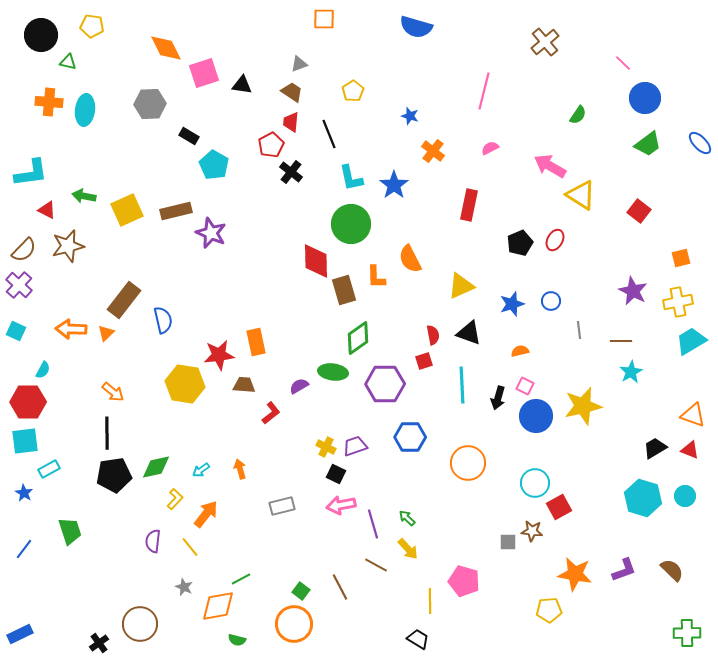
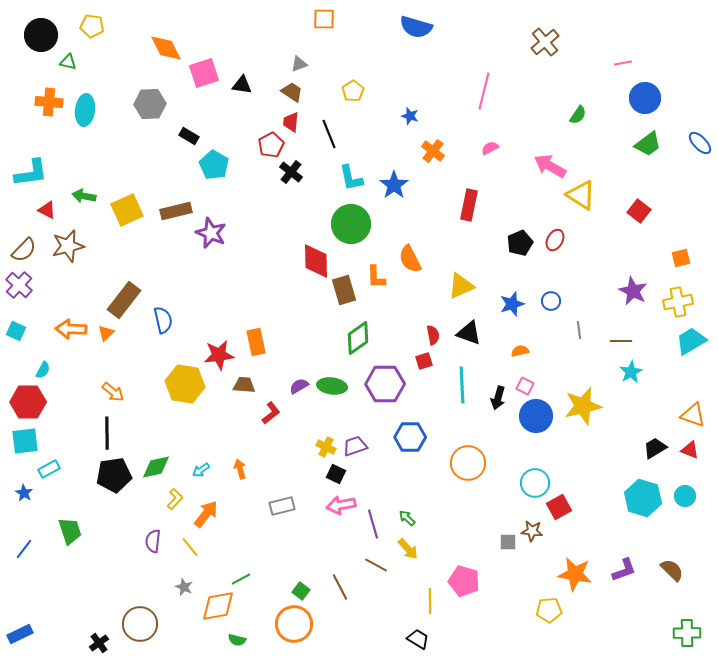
pink line at (623, 63): rotated 54 degrees counterclockwise
green ellipse at (333, 372): moved 1 px left, 14 px down
